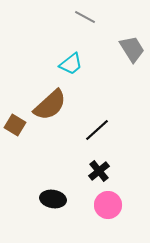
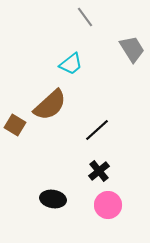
gray line: rotated 25 degrees clockwise
